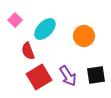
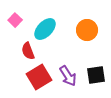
orange circle: moved 3 px right, 6 px up
